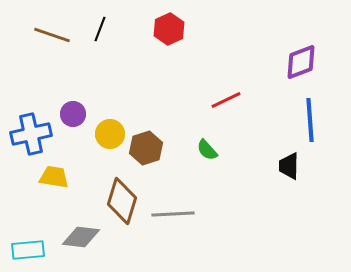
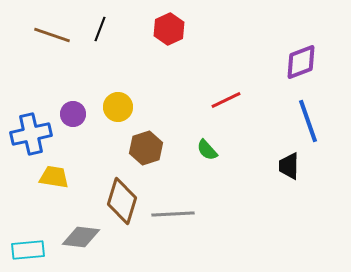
blue line: moved 2 px left, 1 px down; rotated 15 degrees counterclockwise
yellow circle: moved 8 px right, 27 px up
